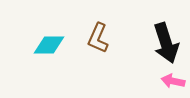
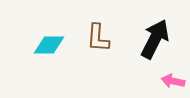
brown L-shape: rotated 20 degrees counterclockwise
black arrow: moved 11 px left, 4 px up; rotated 135 degrees counterclockwise
